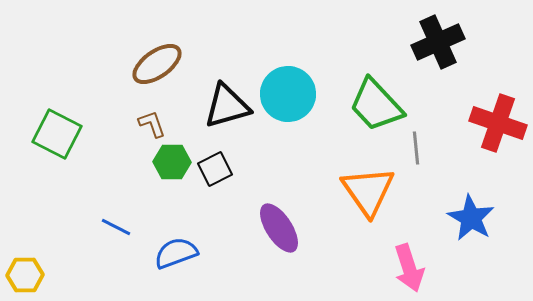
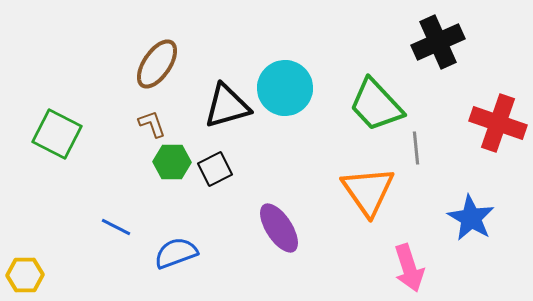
brown ellipse: rotated 21 degrees counterclockwise
cyan circle: moved 3 px left, 6 px up
